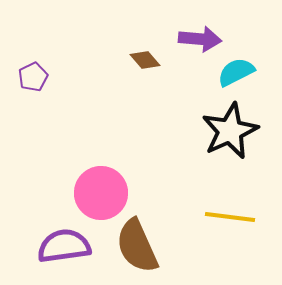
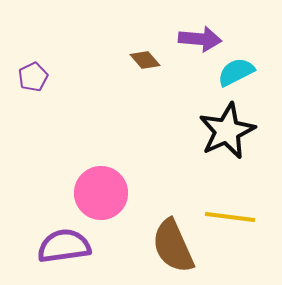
black star: moved 3 px left
brown semicircle: moved 36 px right
